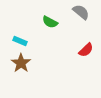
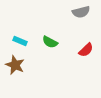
gray semicircle: rotated 126 degrees clockwise
green semicircle: moved 20 px down
brown star: moved 6 px left, 2 px down; rotated 12 degrees counterclockwise
